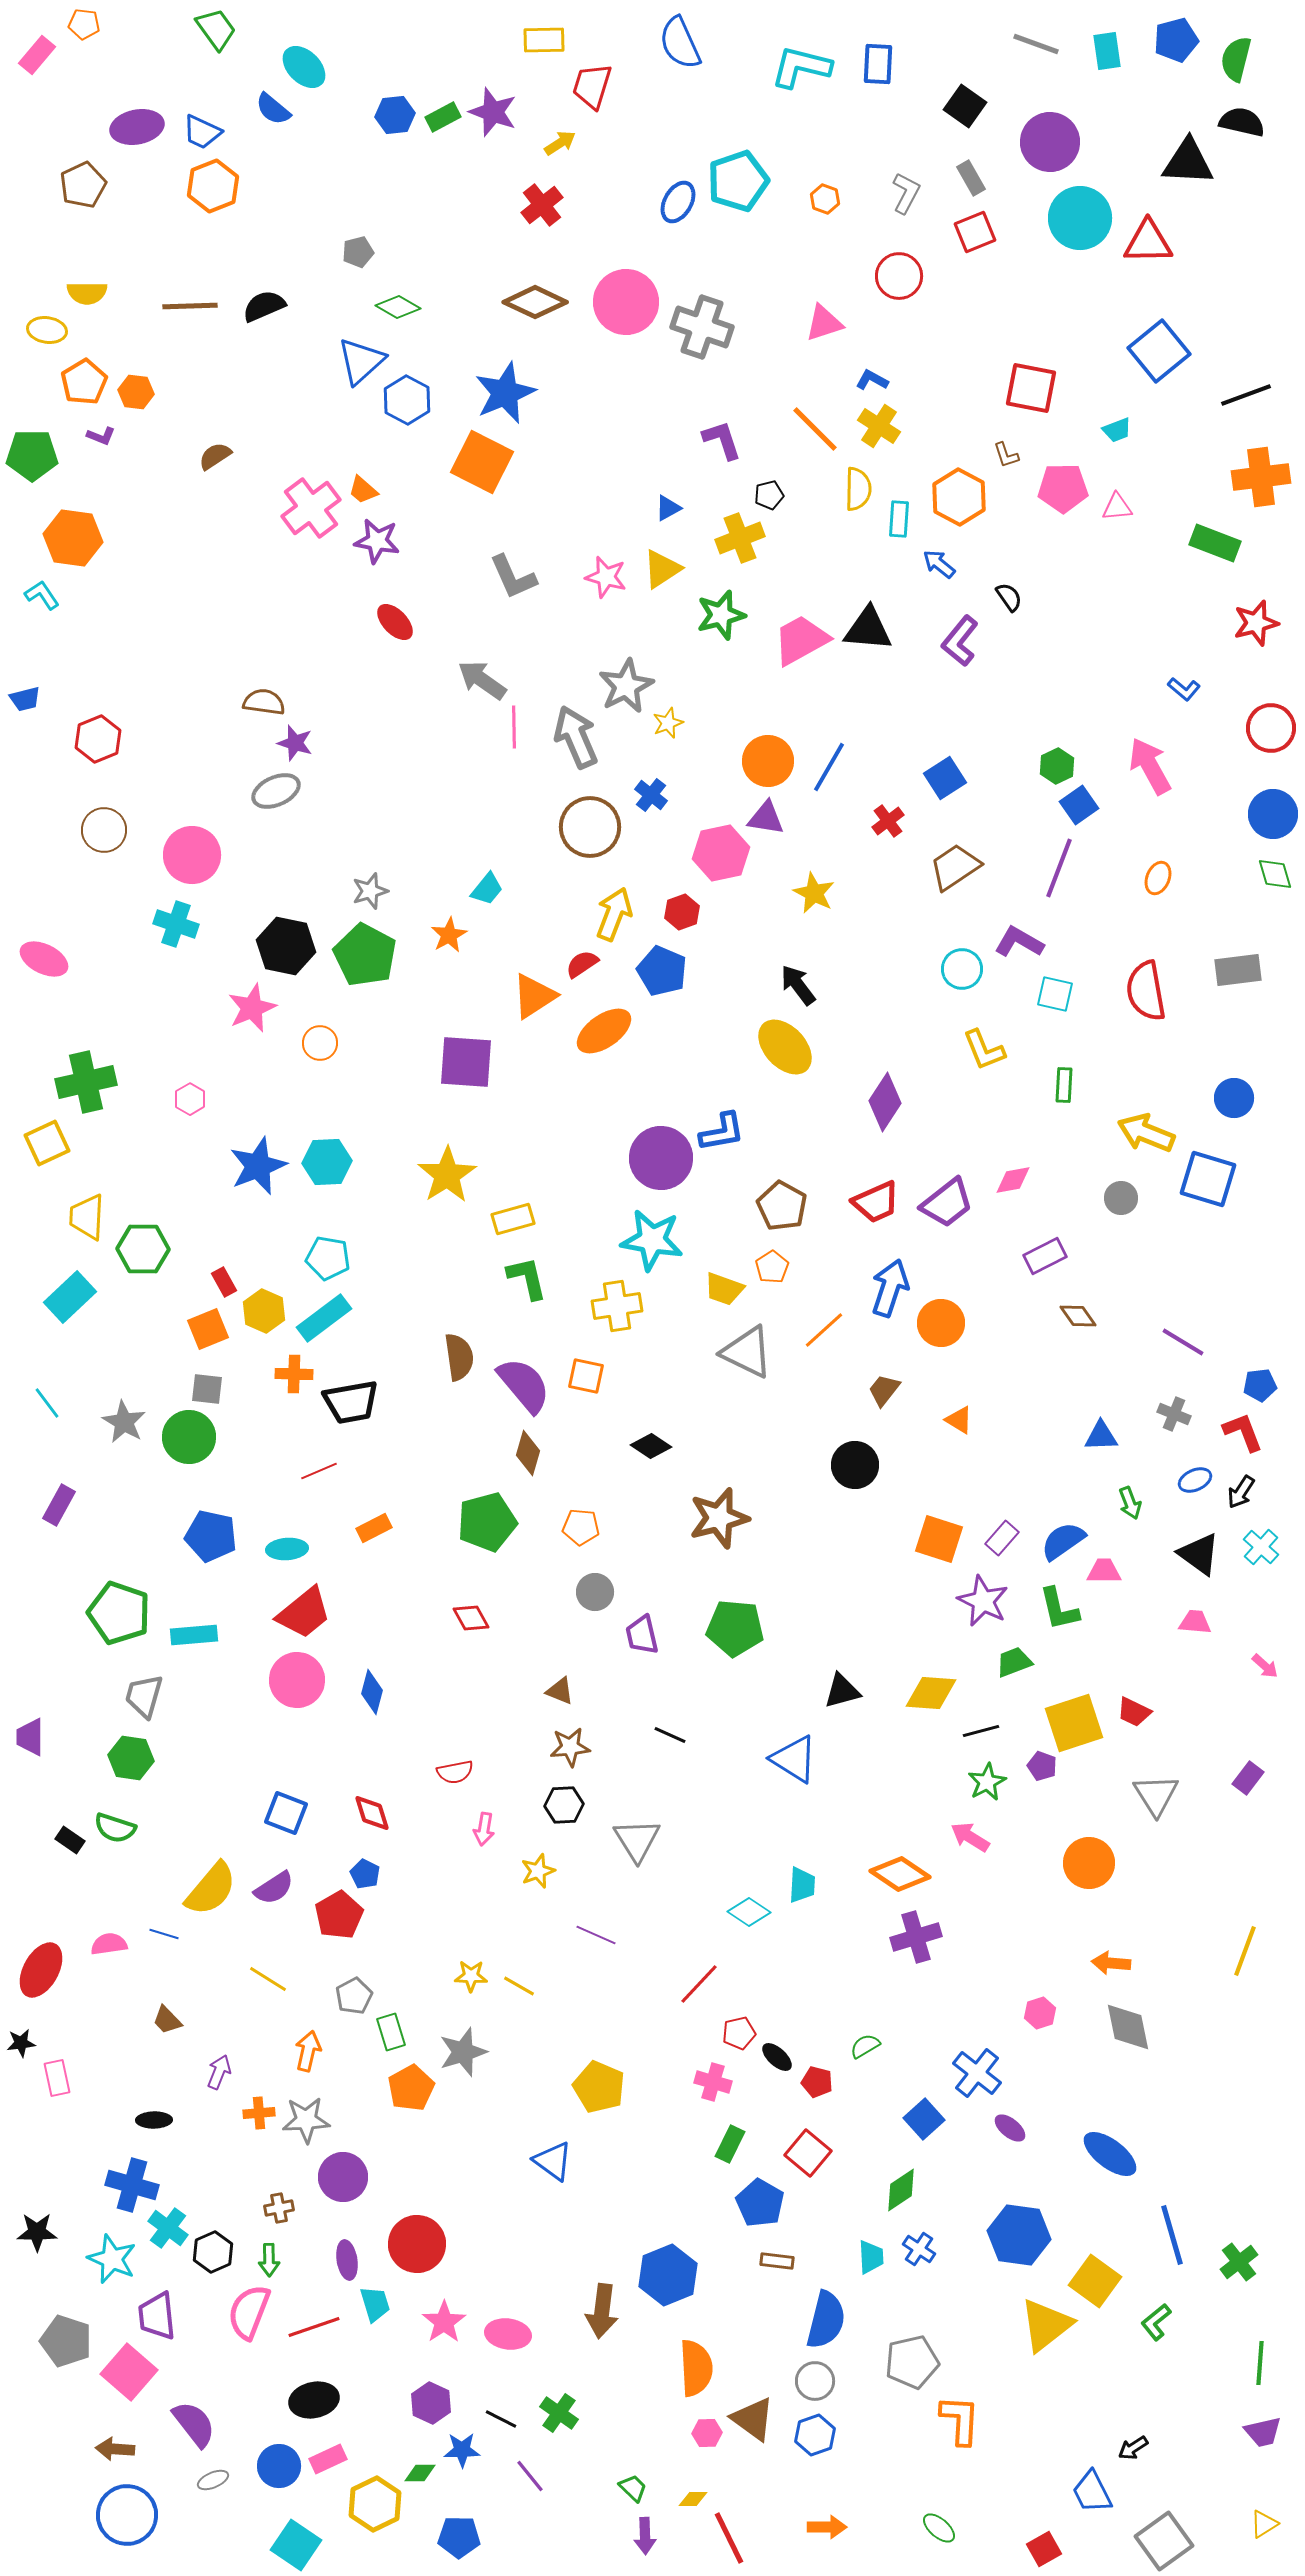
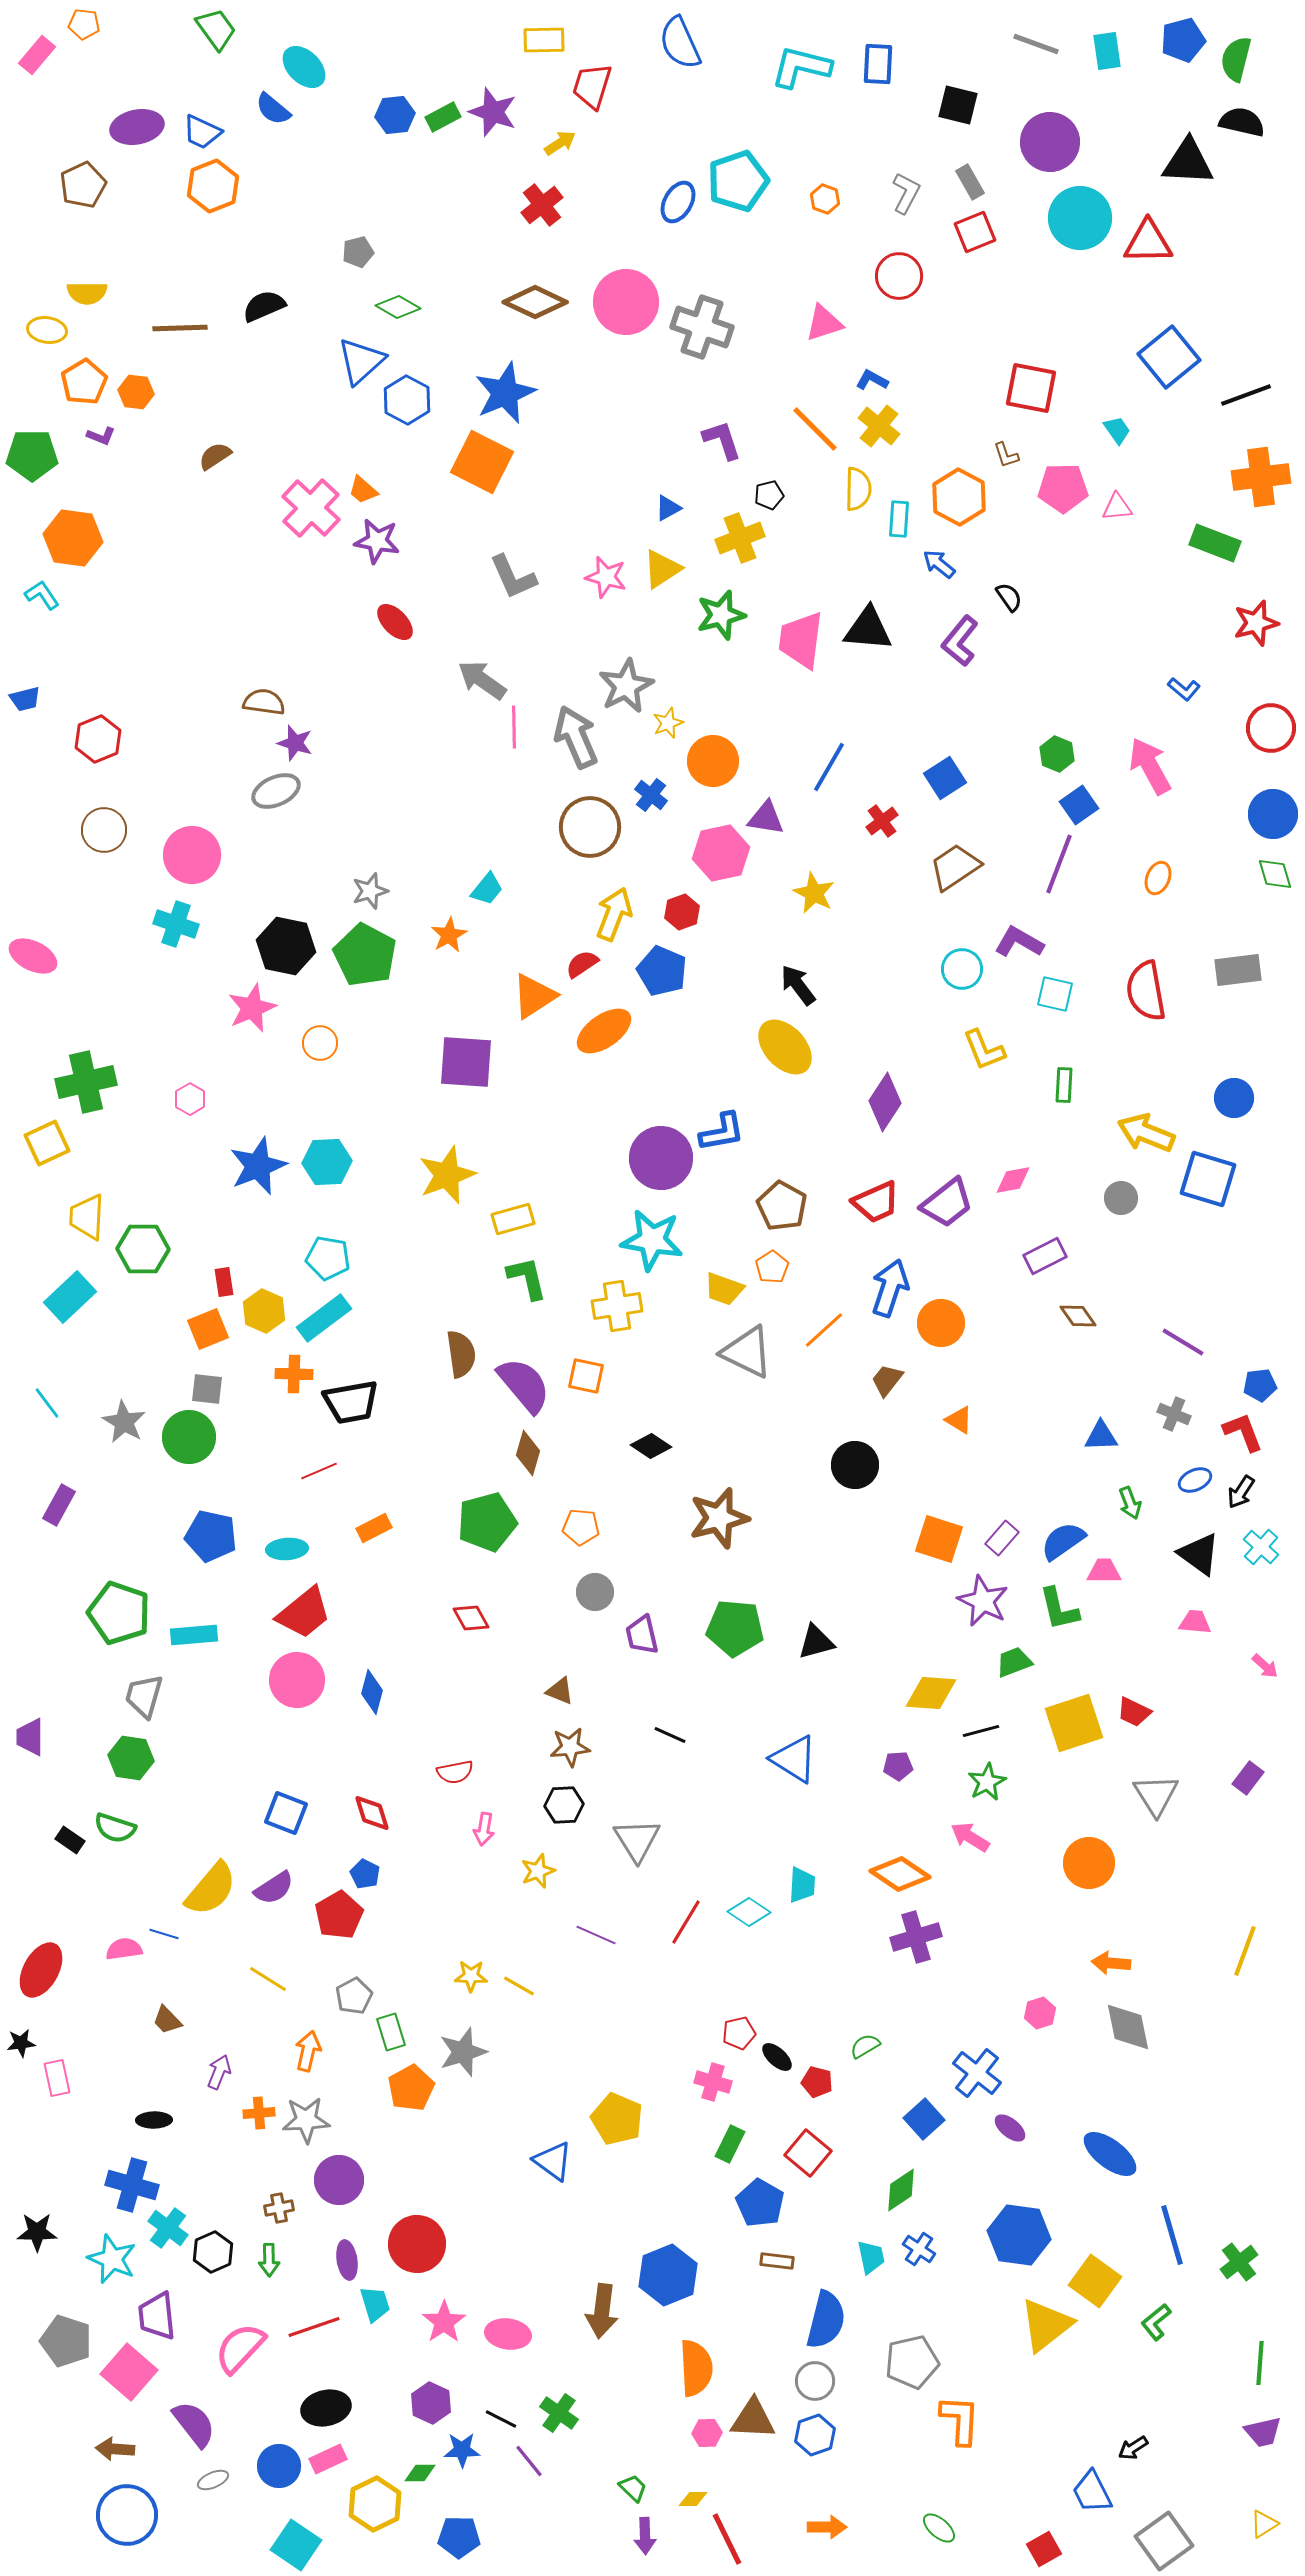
blue pentagon at (1176, 40): moved 7 px right
black square at (965, 106): moved 7 px left, 1 px up; rotated 21 degrees counterclockwise
gray rectangle at (971, 178): moved 1 px left, 4 px down
brown line at (190, 306): moved 10 px left, 22 px down
blue square at (1159, 351): moved 10 px right, 6 px down
yellow cross at (879, 426): rotated 6 degrees clockwise
cyan trapezoid at (1117, 430): rotated 104 degrees counterclockwise
pink cross at (311, 508): rotated 10 degrees counterclockwise
pink trapezoid at (801, 640): rotated 54 degrees counterclockwise
orange circle at (768, 761): moved 55 px left
green hexagon at (1057, 766): moved 12 px up; rotated 12 degrees counterclockwise
red cross at (888, 821): moved 6 px left
purple line at (1059, 868): moved 4 px up
pink ellipse at (44, 959): moved 11 px left, 3 px up
yellow star at (447, 1175): rotated 12 degrees clockwise
red rectangle at (224, 1282): rotated 20 degrees clockwise
brown semicircle at (459, 1357): moved 2 px right, 3 px up
brown trapezoid at (884, 1390): moved 3 px right, 10 px up
black triangle at (842, 1691): moved 26 px left, 49 px up
purple pentagon at (1042, 1766): moved 144 px left; rotated 24 degrees counterclockwise
pink semicircle at (109, 1944): moved 15 px right, 5 px down
red line at (699, 1984): moved 13 px left, 62 px up; rotated 12 degrees counterclockwise
yellow pentagon at (599, 2087): moved 18 px right, 32 px down
purple circle at (343, 2177): moved 4 px left, 3 px down
cyan trapezoid at (871, 2257): rotated 9 degrees counterclockwise
pink semicircle at (249, 2312): moved 9 px left, 36 px down; rotated 22 degrees clockwise
black ellipse at (314, 2400): moved 12 px right, 8 px down
brown triangle at (753, 2419): rotated 33 degrees counterclockwise
purple line at (530, 2476): moved 1 px left, 15 px up
red line at (729, 2538): moved 2 px left, 1 px down
